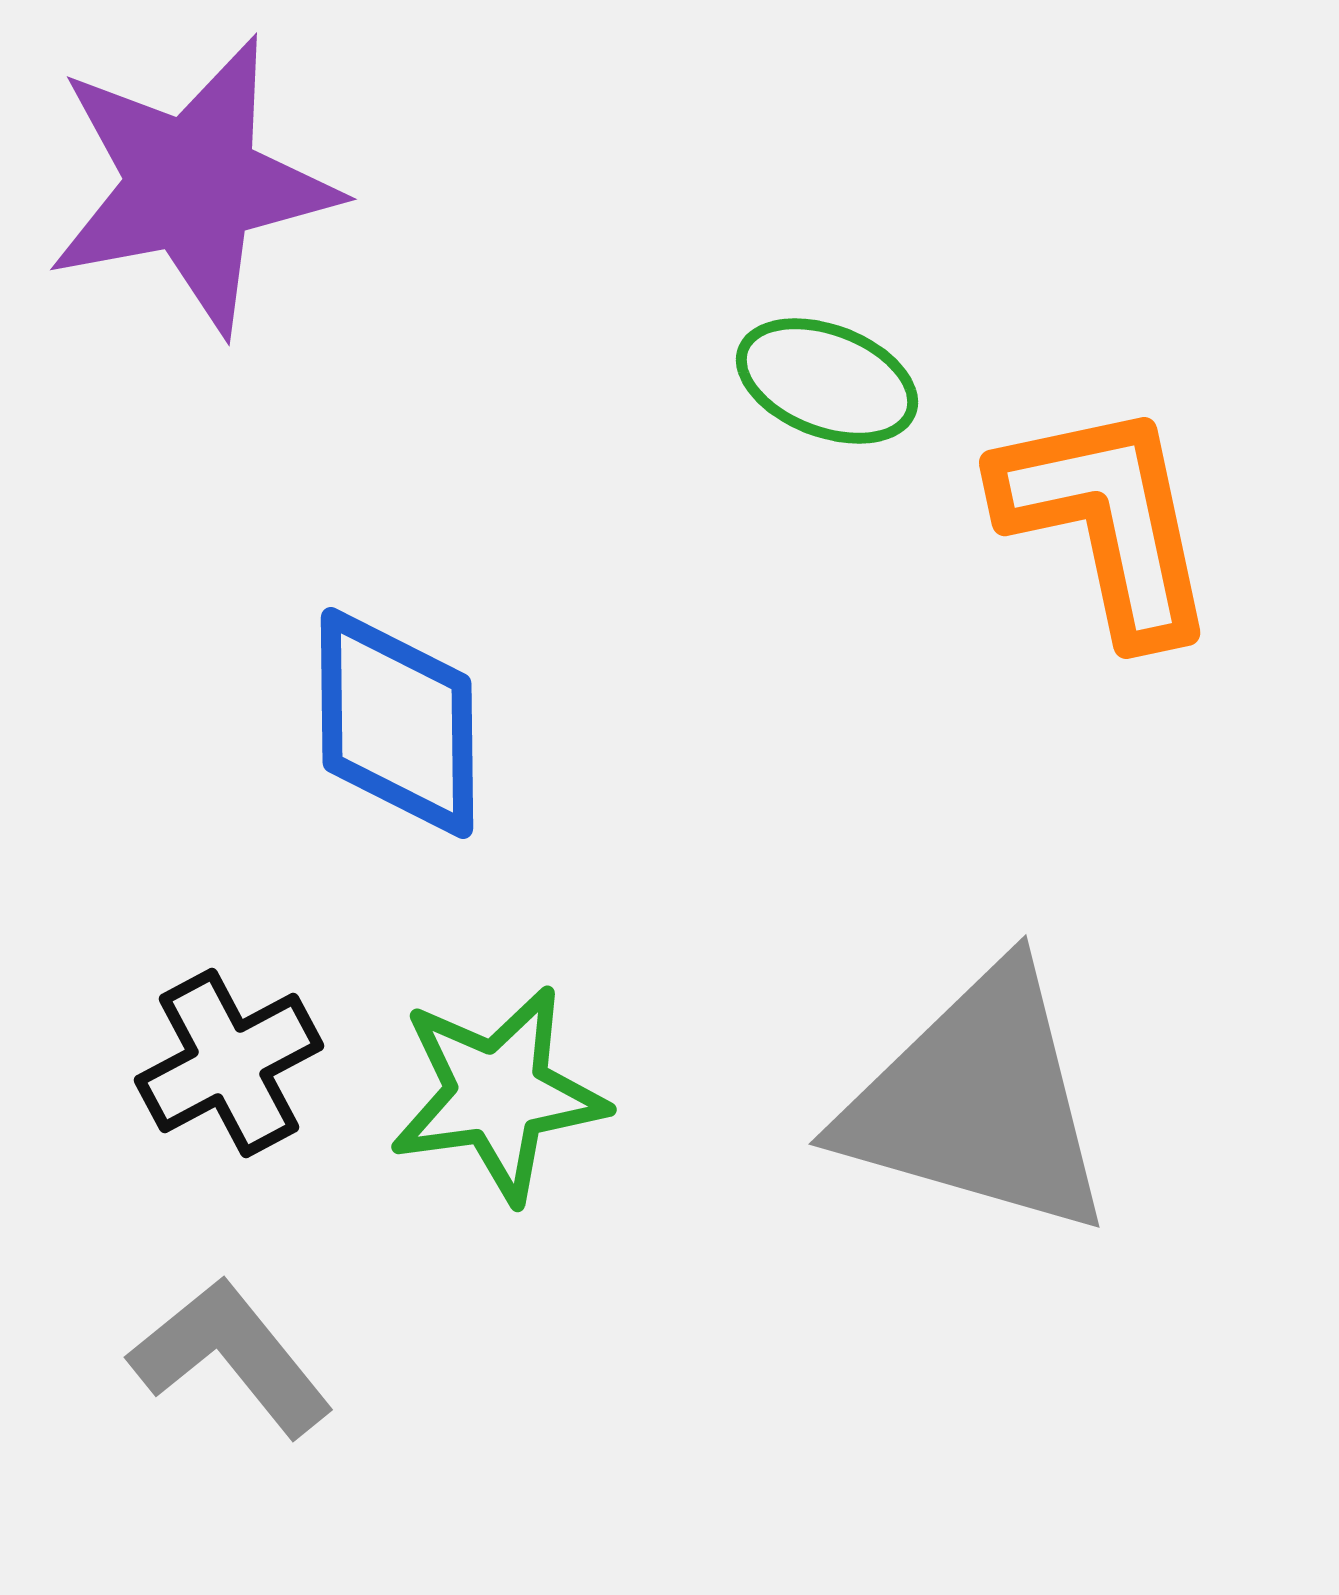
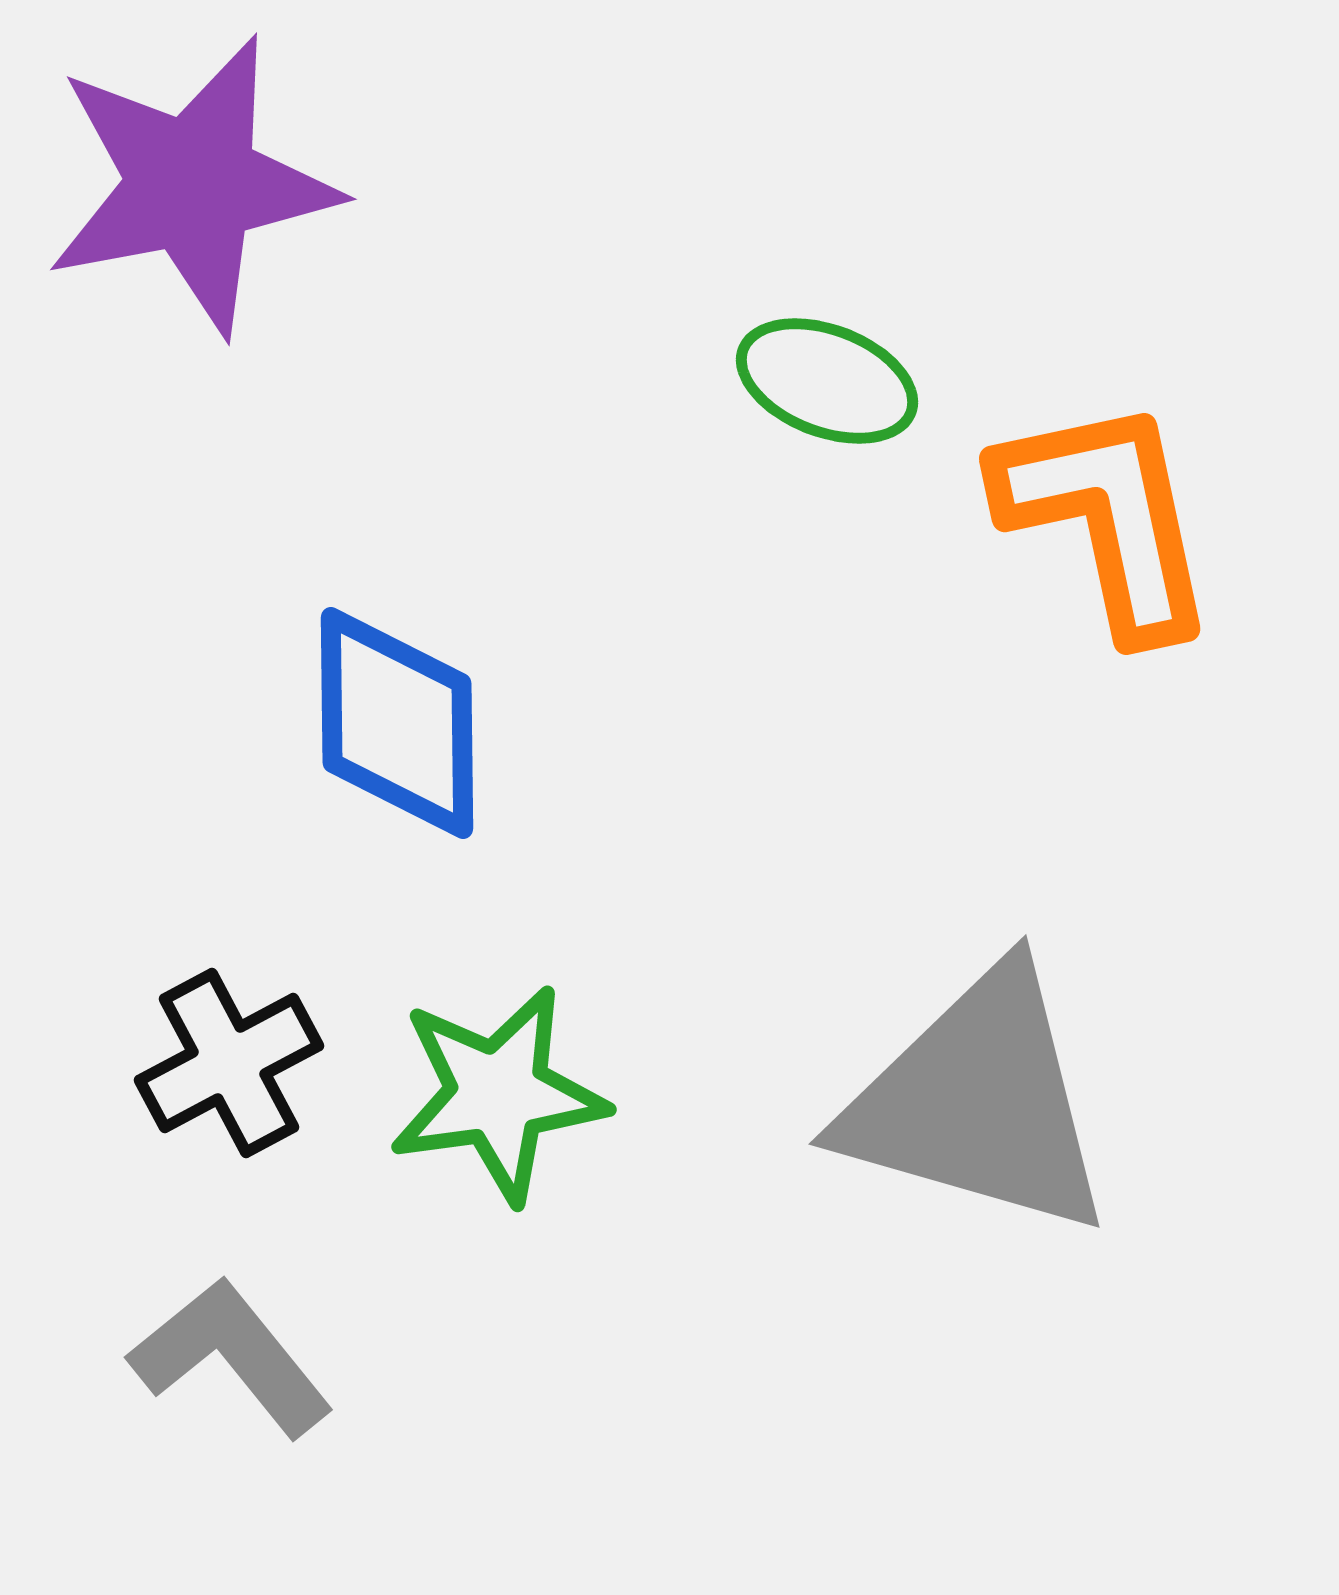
orange L-shape: moved 4 px up
